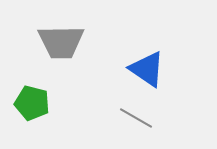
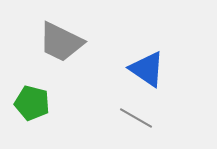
gray trapezoid: rotated 27 degrees clockwise
